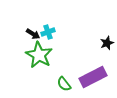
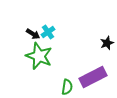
cyan cross: rotated 16 degrees counterclockwise
green star: moved 1 px down; rotated 8 degrees counterclockwise
green semicircle: moved 3 px right, 3 px down; rotated 133 degrees counterclockwise
